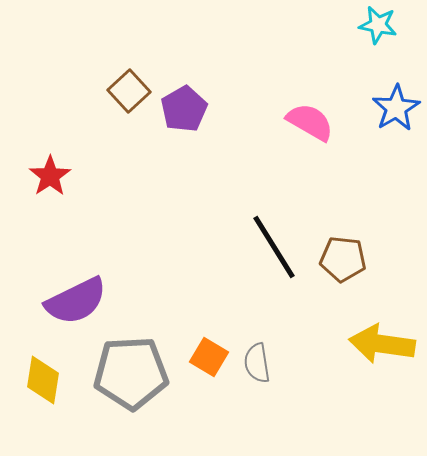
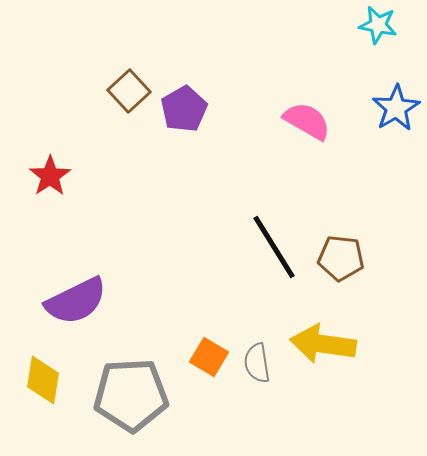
pink semicircle: moved 3 px left, 1 px up
brown pentagon: moved 2 px left, 1 px up
yellow arrow: moved 59 px left
gray pentagon: moved 22 px down
